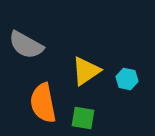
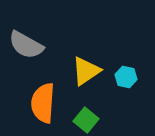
cyan hexagon: moved 1 px left, 2 px up
orange semicircle: rotated 15 degrees clockwise
green square: moved 3 px right, 2 px down; rotated 30 degrees clockwise
